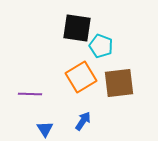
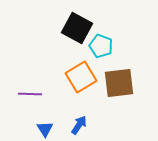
black square: rotated 20 degrees clockwise
blue arrow: moved 4 px left, 4 px down
